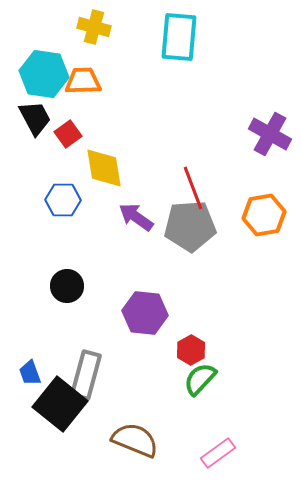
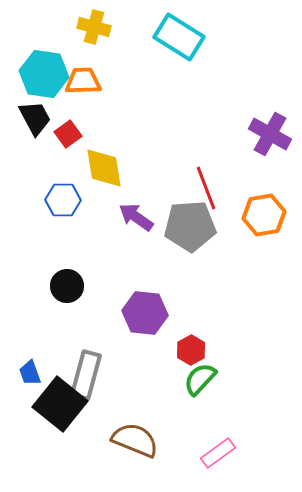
cyan rectangle: rotated 63 degrees counterclockwise
red line: moved 13 px right
